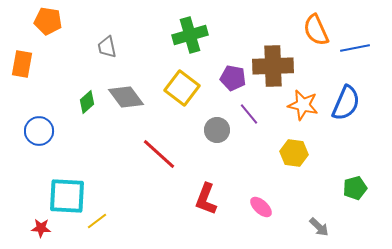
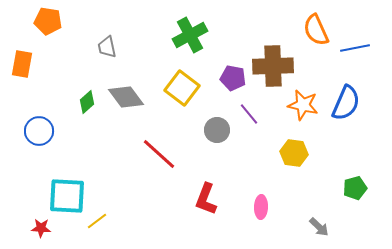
green cross: rotated 12 degrees counterclockwise
pink ellipse: rotated 50 degrees clockwise
